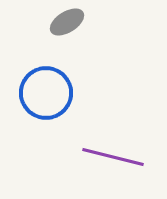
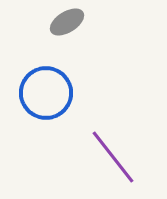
purple line: rotated 38 degrees clockwise
